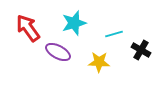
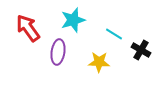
cyan star: moved 1 px left, 3 px up
cyan line: rotated 48 degrees clockwise
purple ellipse: rotated 70 degrees clockwise
